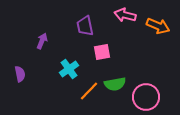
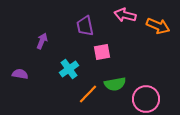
purple semicircle: rotated 70 degrees counterclockwise
orange line: moved 1 px left, 3 px down
pink circle: moved 2 px down
